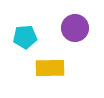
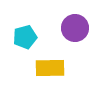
cyan pentagon: rotated 10 degrees counterclockwise
